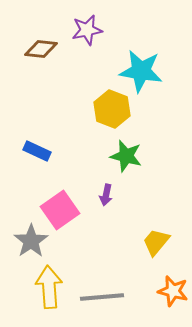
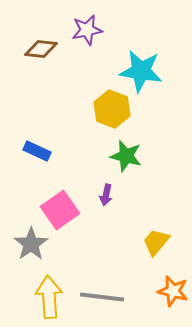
gray star: moved 3 px down
yellow arrow: moved 10 px down
gray line: rotated 12 degrees clockwise
